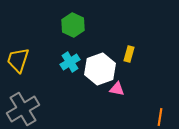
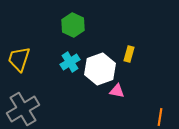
yellow trapezoid: moved 1 px right, 1 px up
pink triangle: moved 2 px down
